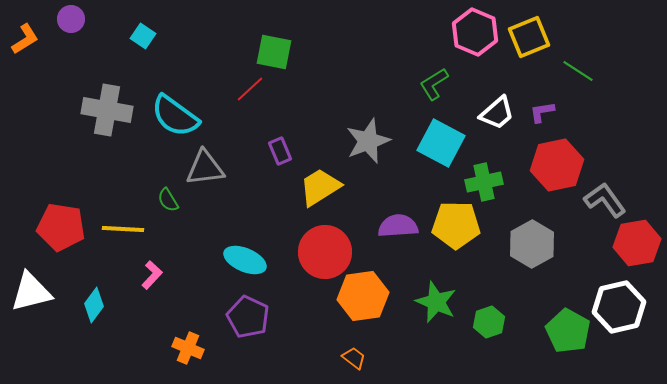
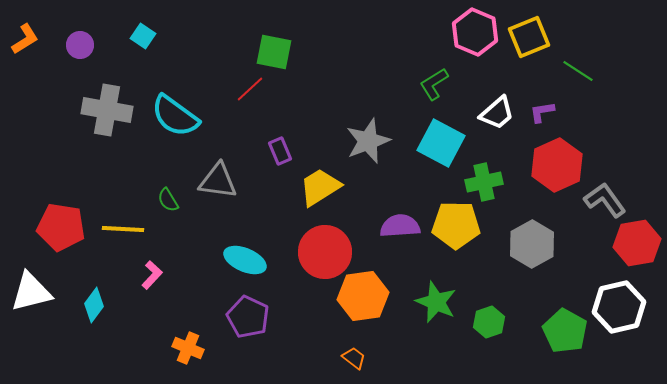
purple circle at (71, 19): moved 9 px right, 26 px down
red hexagon at (557, 165): rotated 12 degrees counterclockwise
gray triangle at (205, 168): moved 13 px right, 13 px down; rotated 15 degrees clockwise
purple semicircle at (398, 226): moved 2 px right
green pentagon at (568, 331): moved 3 px left
